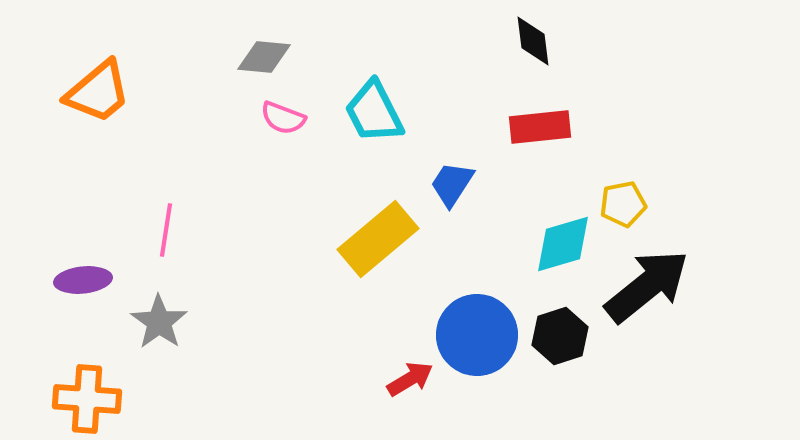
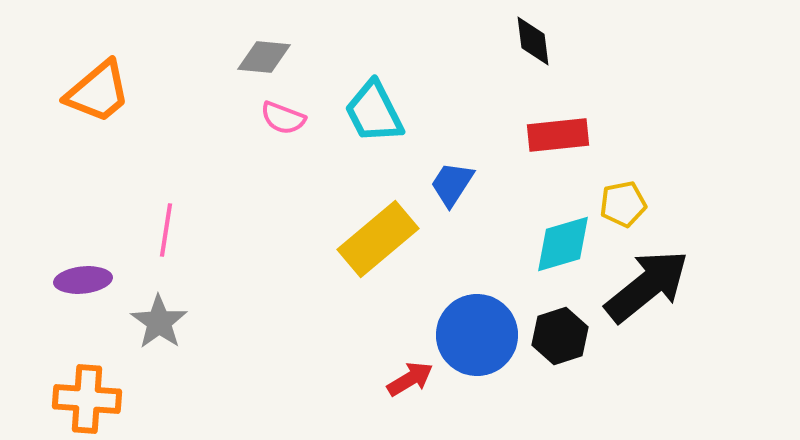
red rectangle: moved 18 px right, 8 px down
